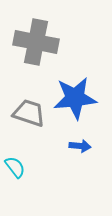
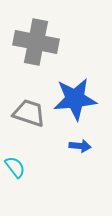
blue star: moved 1 px down
